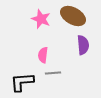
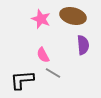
brown ellipse: rotated 15 degrees counterclockwise
pink semicircle: rotated 35 degrees counterclockwise
gray line: rotated 35 degrees clockwise
black L-shape: moved 2 px up
